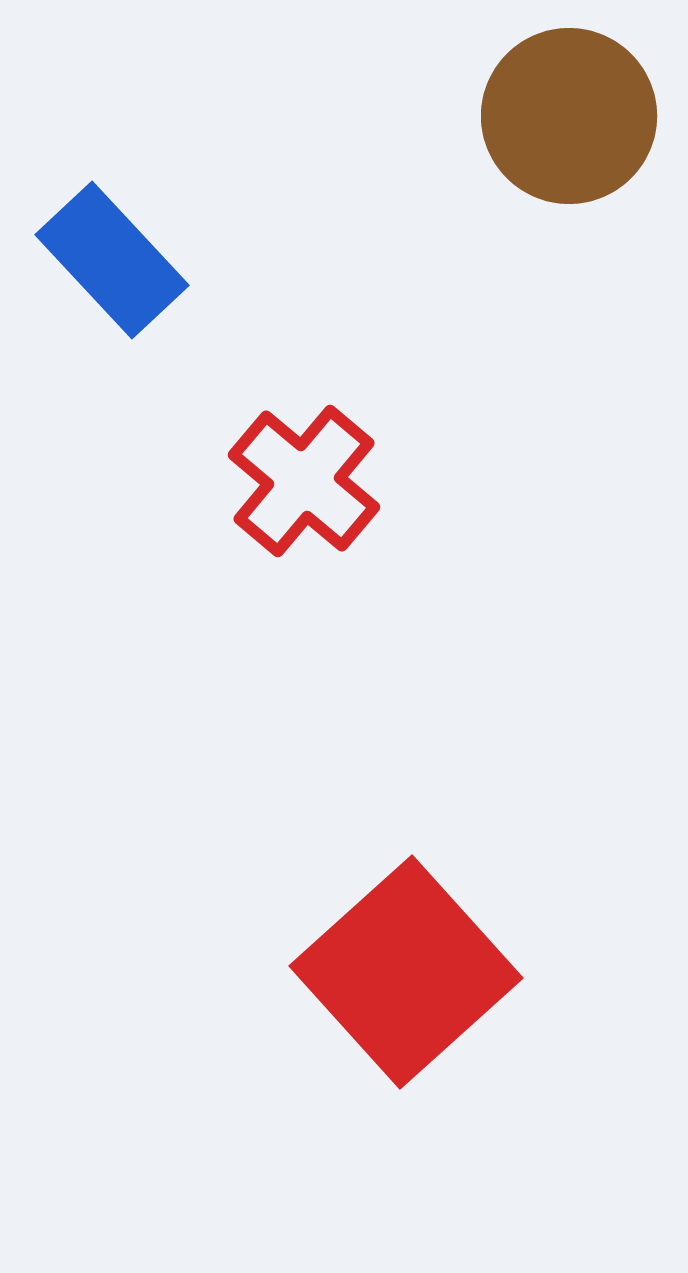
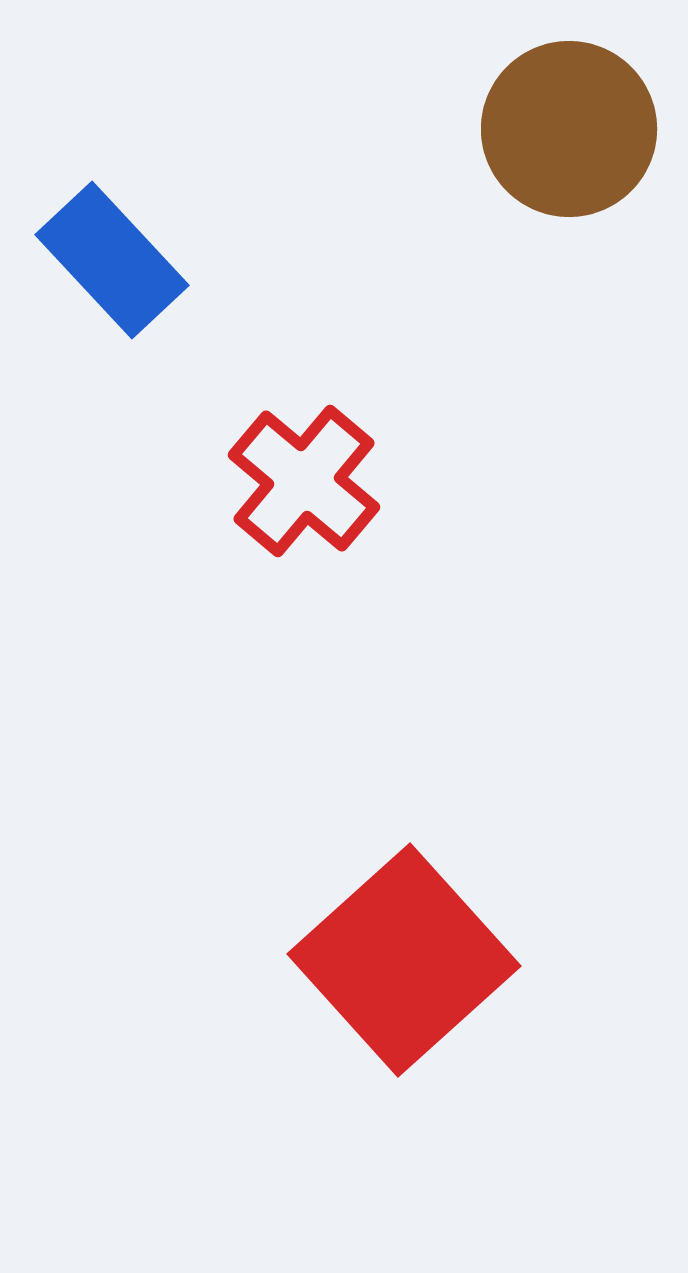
brown circle: moved 13 px down
red square: moved 2 px left, 12 px up
